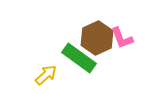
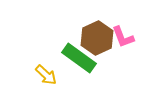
pink L-shape: moved 1 px right, 1 px up
yellow arrow: rotated 85 degrees clockwise
